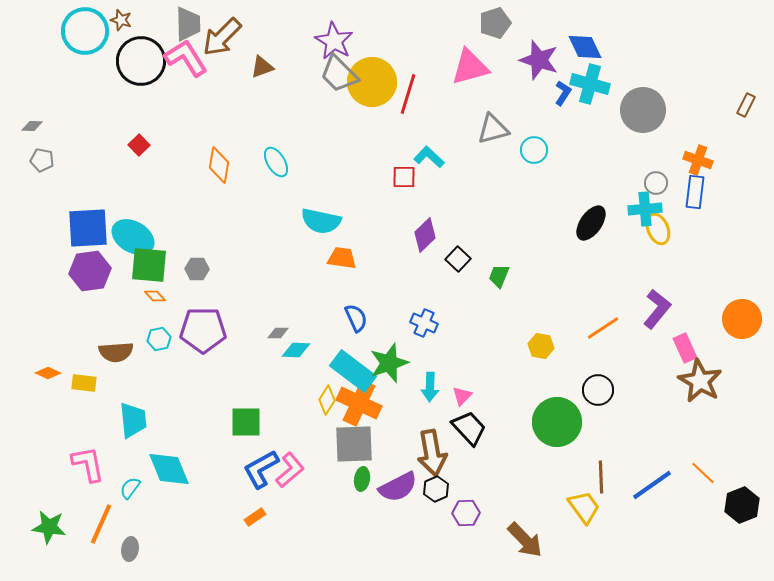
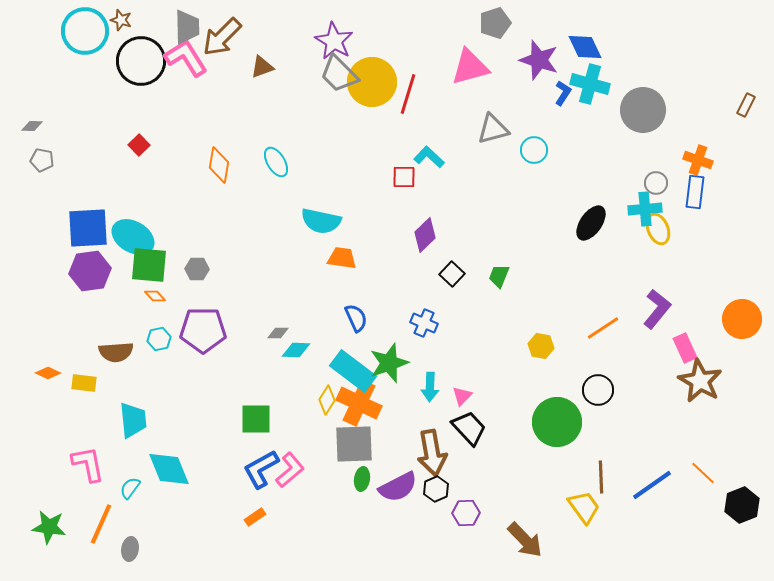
gray trapezoid at (188, 24): moved 1 px left, 3 px down
black square at (458, 259): moved 6 px left, 15 px down
green square at (246, 422): moved 10 px right, 3 px up
